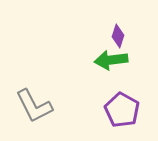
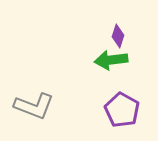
gray L-shape: rotated 42 degrees counterclockwise
